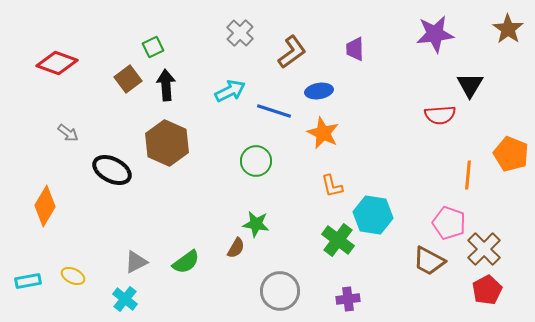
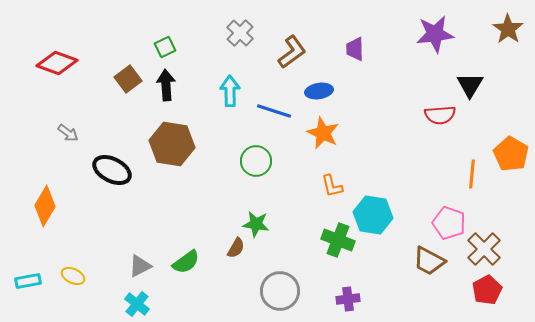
green square: moved 12 px right
cyan arrow: rotated 64 degrees counterclockwise
brown hexagon: moved 5 px right, 1 px down; rotated 15 degrees counterclockwise
orange pentagon: rotated 8 degrees clockwise
orange line: moved 4 px right, 1 px up
green cross: rotated 16 degrees counterclockwise
gray triangle: moved 4 px right, 4 px down
cyan cross: moved 12 px right, 5 px down
